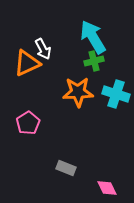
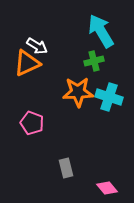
cyan arrow: moved 8 px right, 6 px up
white arrow: moved 6 px left, 3 px up; rotated 30 degrees counterclockwise
cyan cross: moved 7 px left, 3 px down
pink pentagon: moved 4 px right; rotated 20 degrees counterclockwise
gray rectangle: rotated 54 degrees clockwise
pink diamond: rotated 15 degrees counterclockwise
